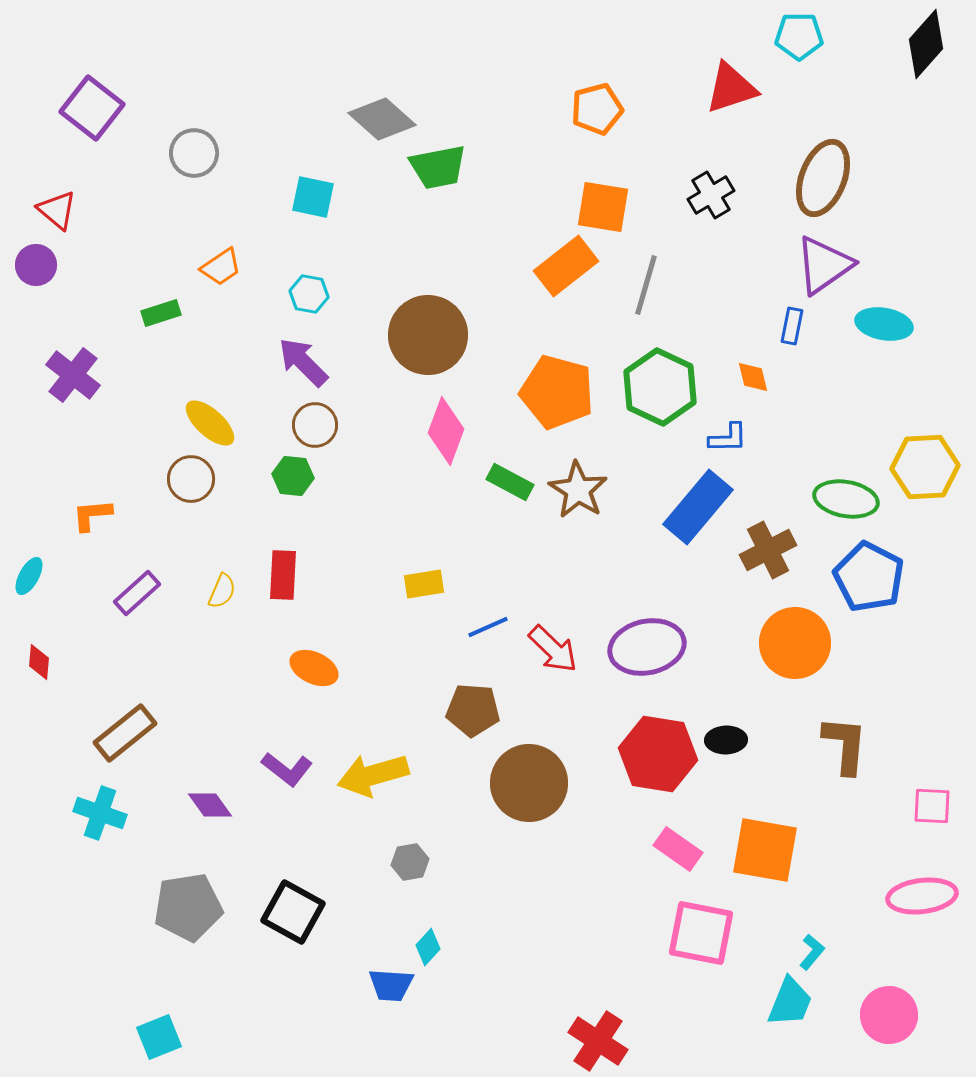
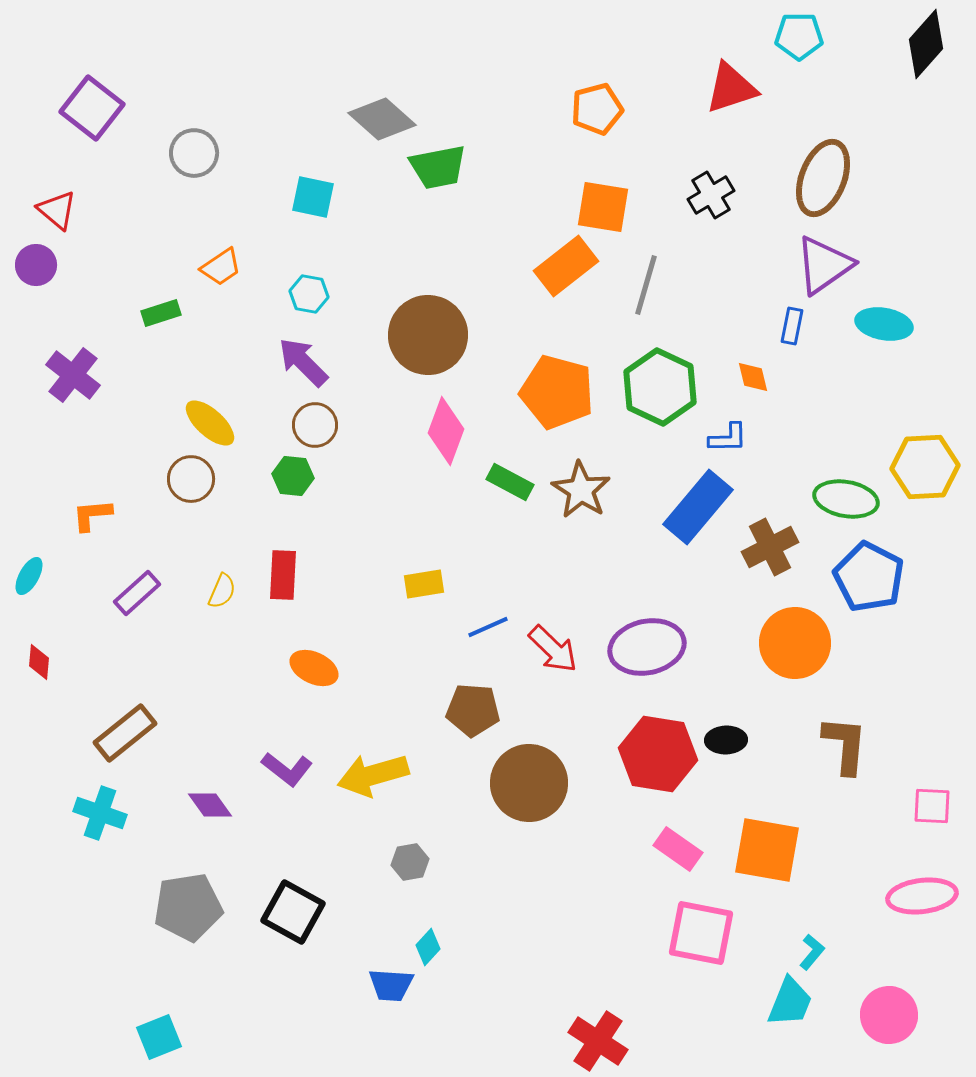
brown star at (578, 490): moved 3 px right
brown cross at (768, 550): moved 2 px right, 3 px up
orange square at (765, 850): moved 2 px right
